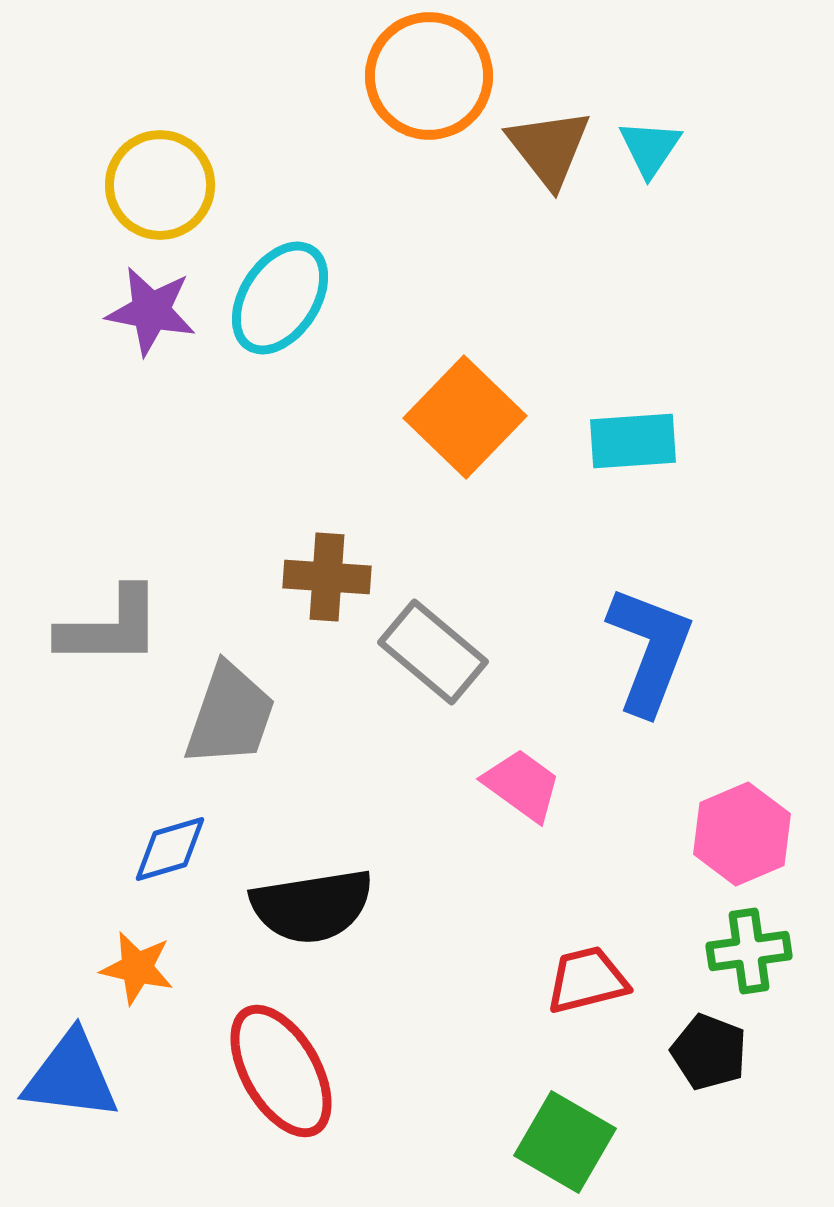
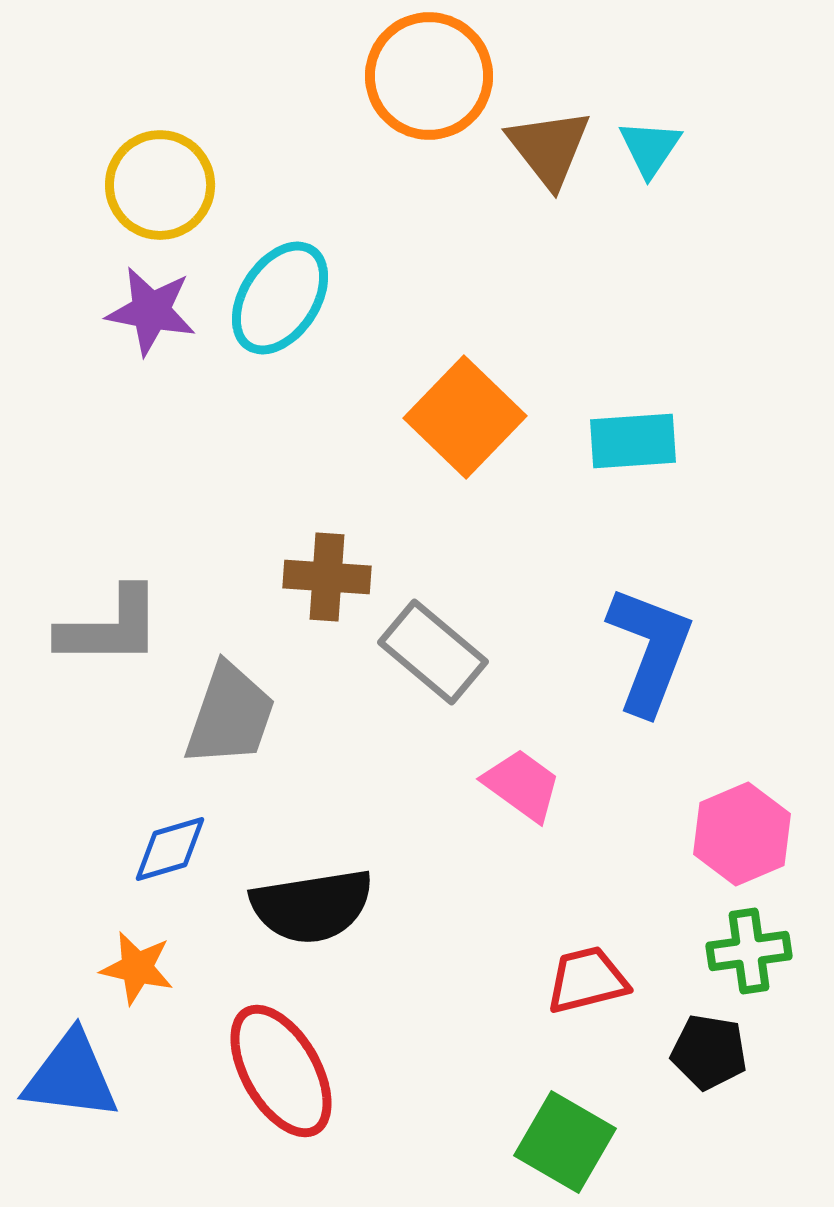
black pentagon: rotated 12 degrees counterclockwise
